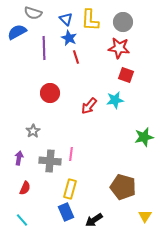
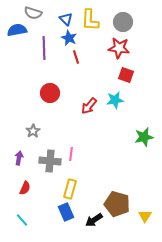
blue semicircle: moved 2 px up; rotated 18 degrees clockwise
brown pentagon: moved 6 px left, 17 px down
